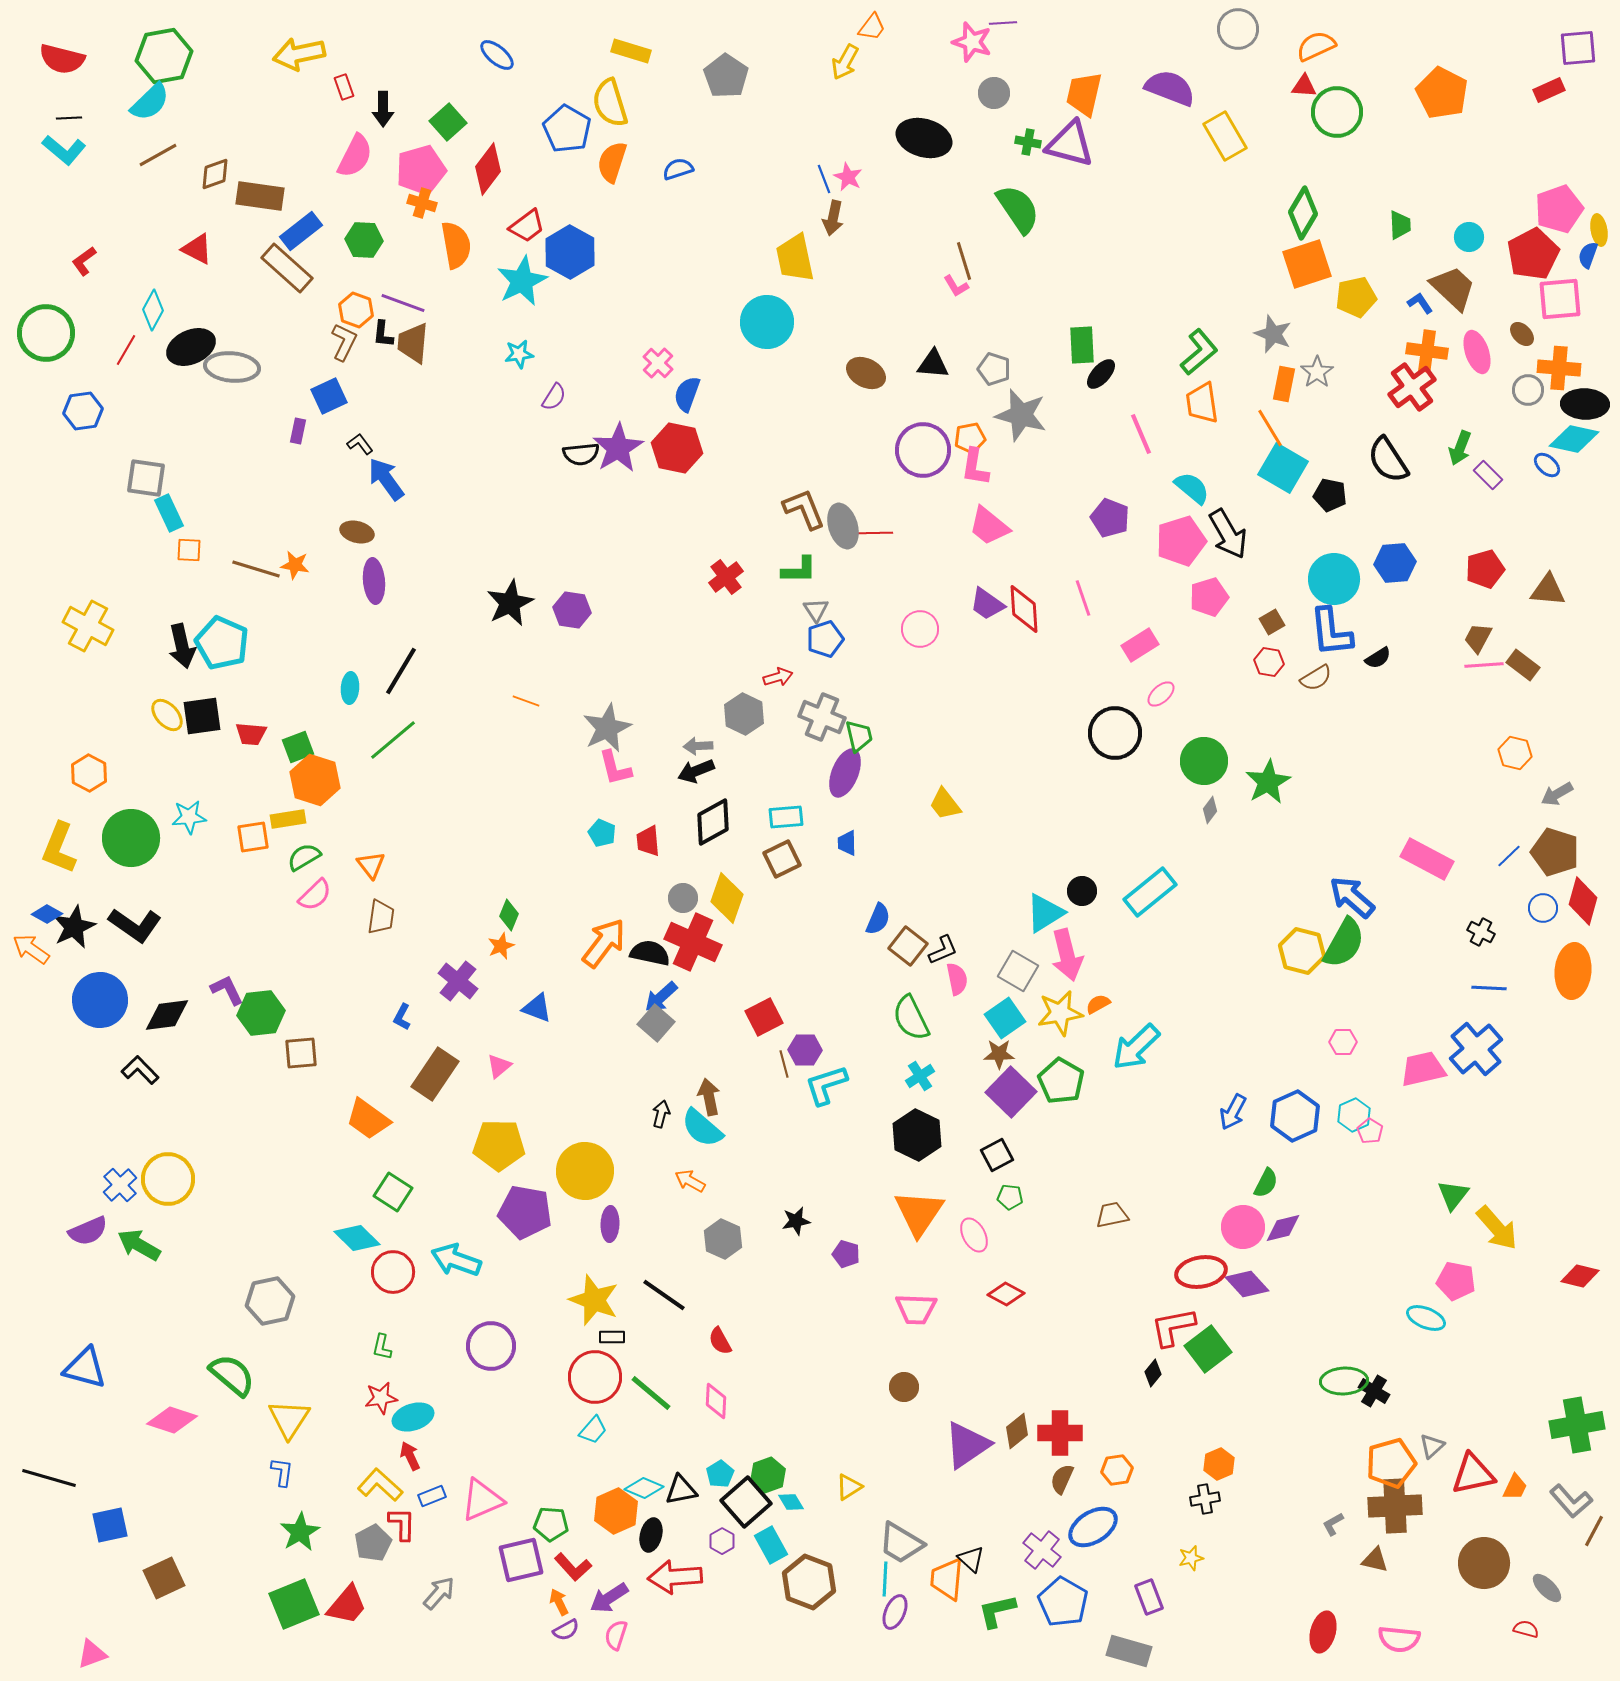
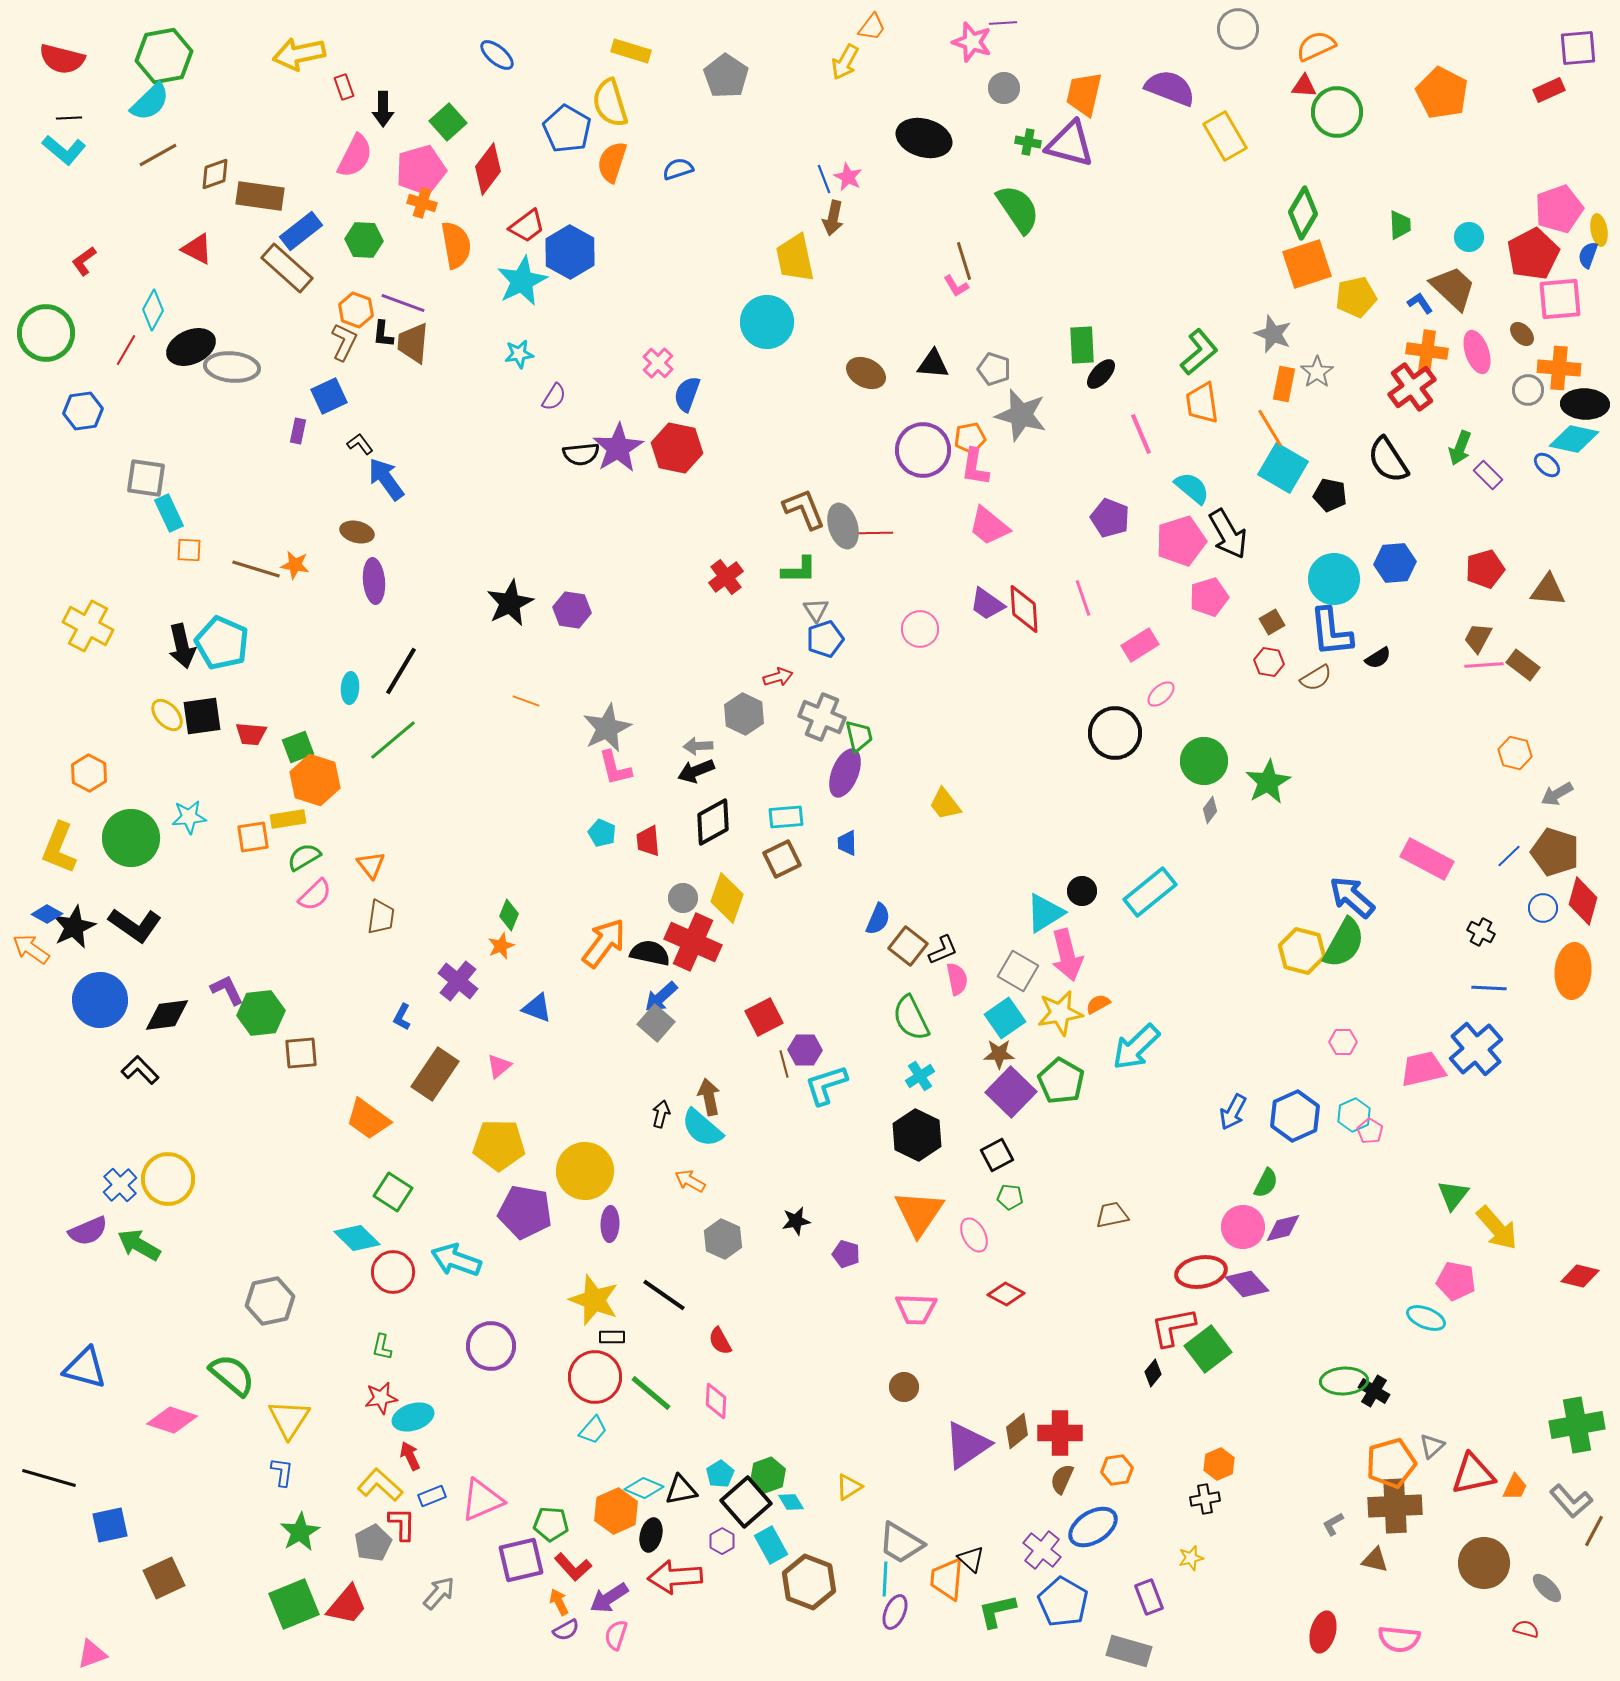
gray circle at (994, 93): moved 10 px right, 5 px up
